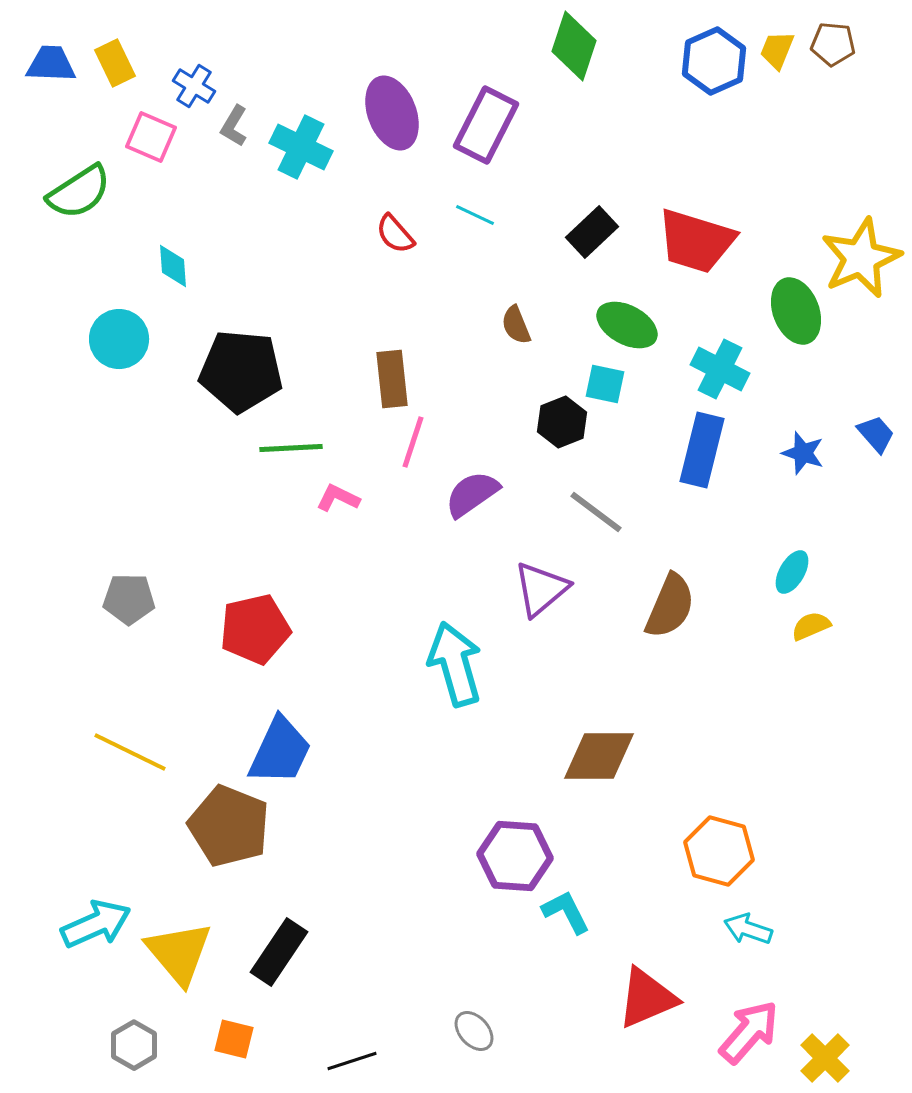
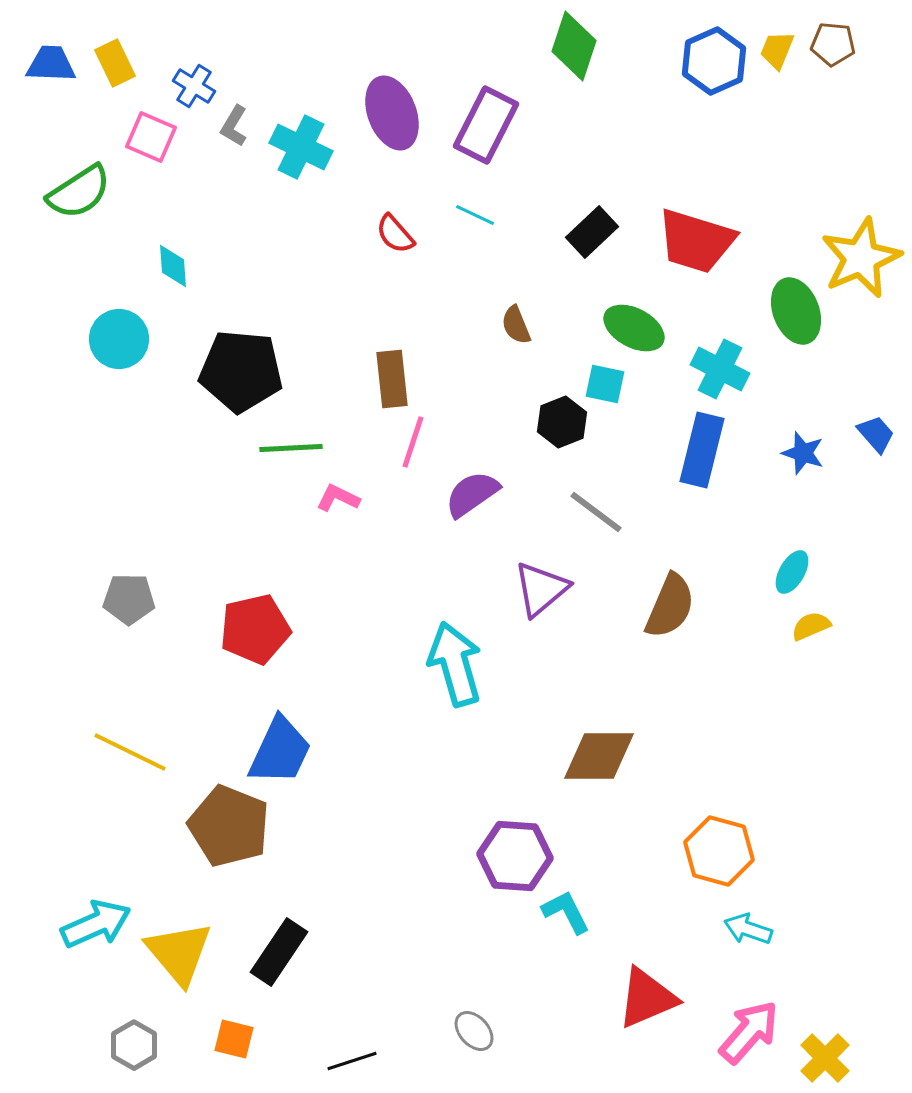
green ellipse at (627, 325): moved 7 px right, 3 px down
